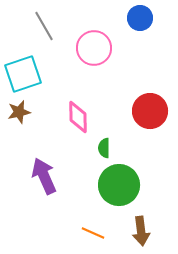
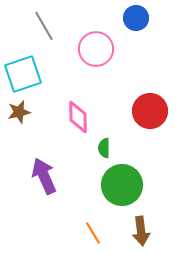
blue circle: moved 4 px left
pink circle: moved 2 px right, 1 px down
green circle: moved 3 px right
orange line: rotated 35 degrees clockwise
